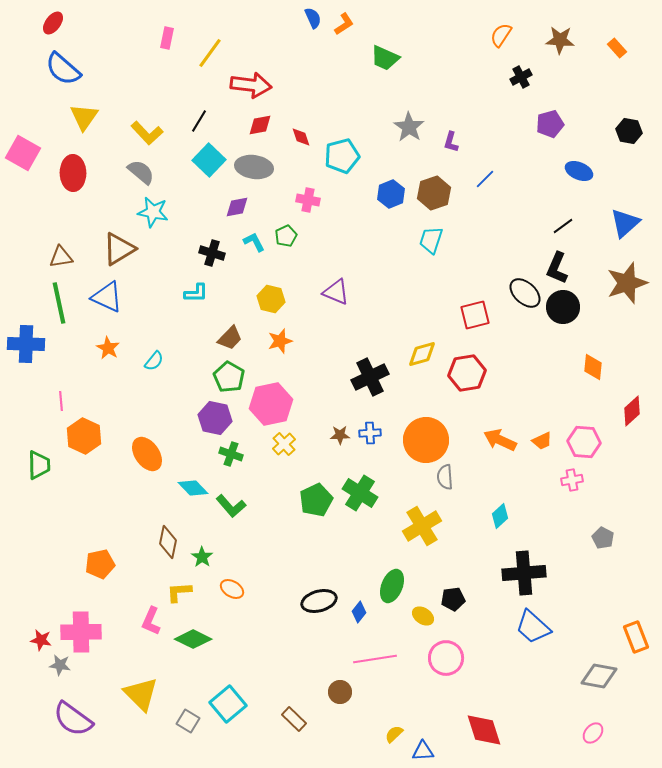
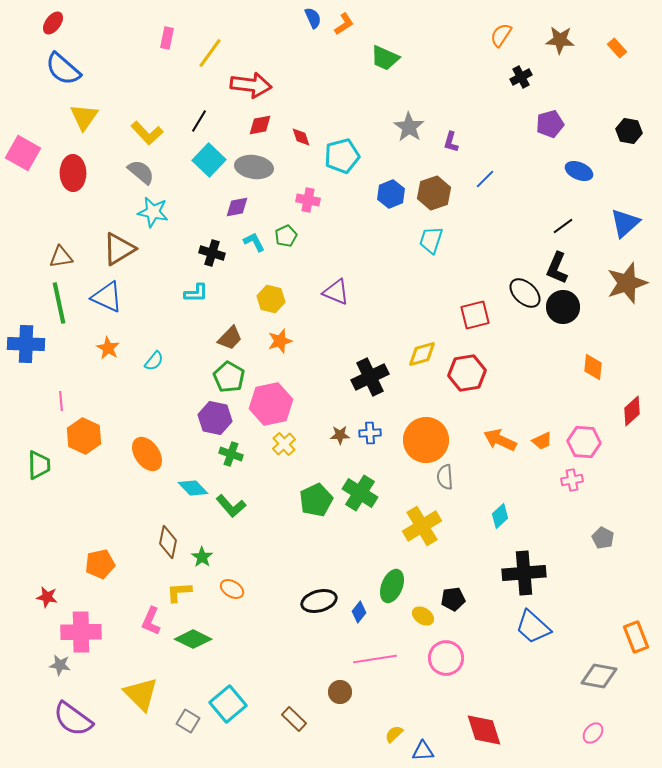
red star at (41, 640): moved 6 px right, 43 px up
